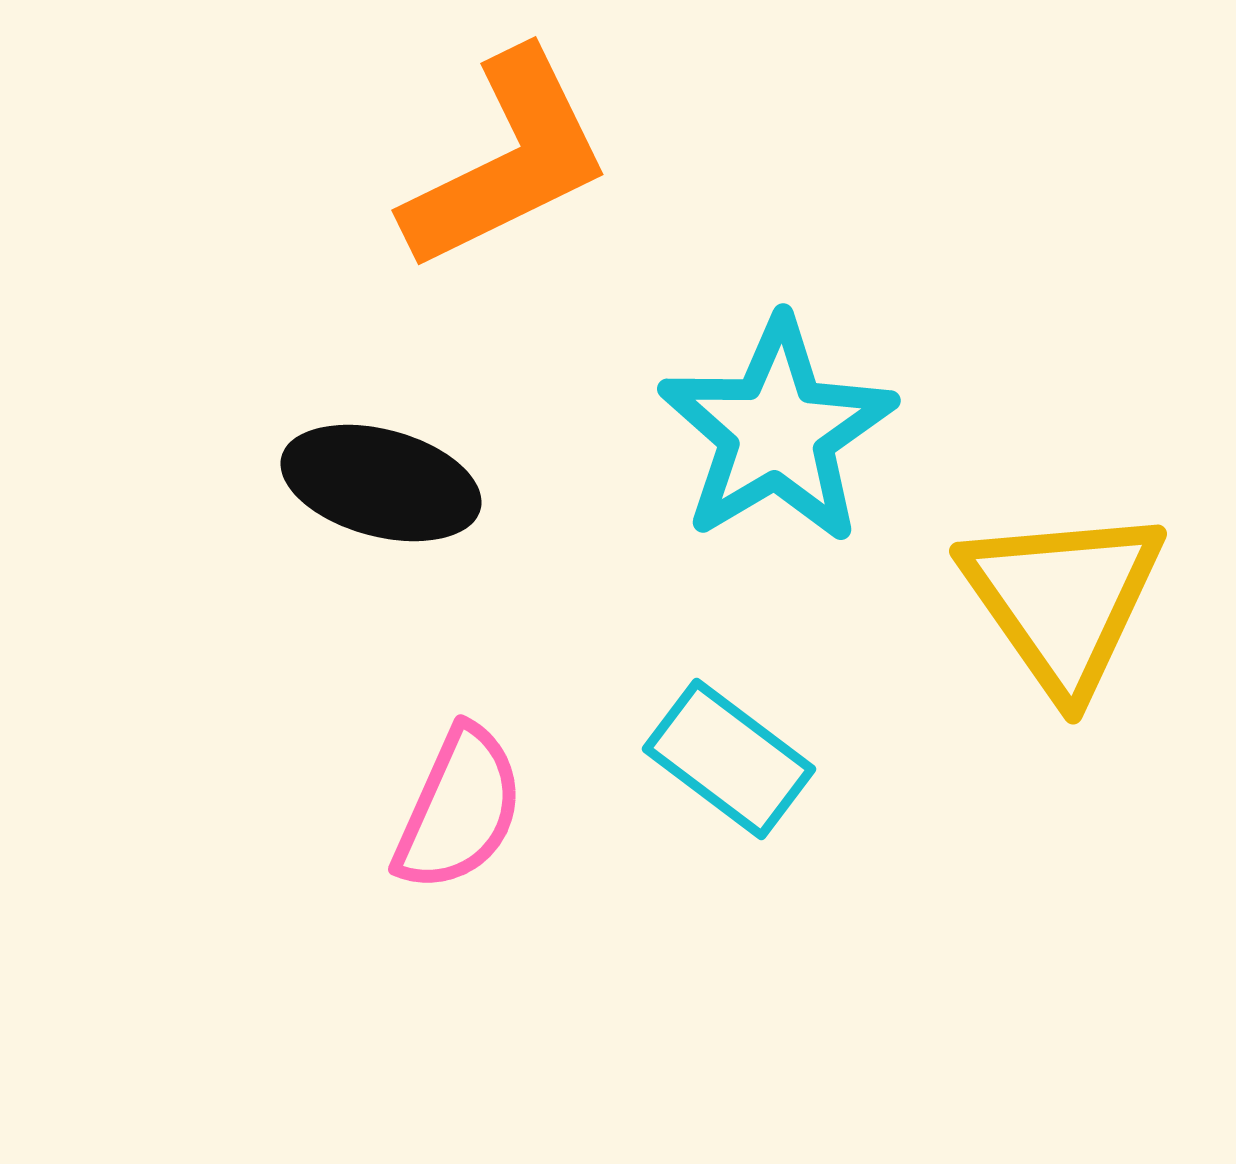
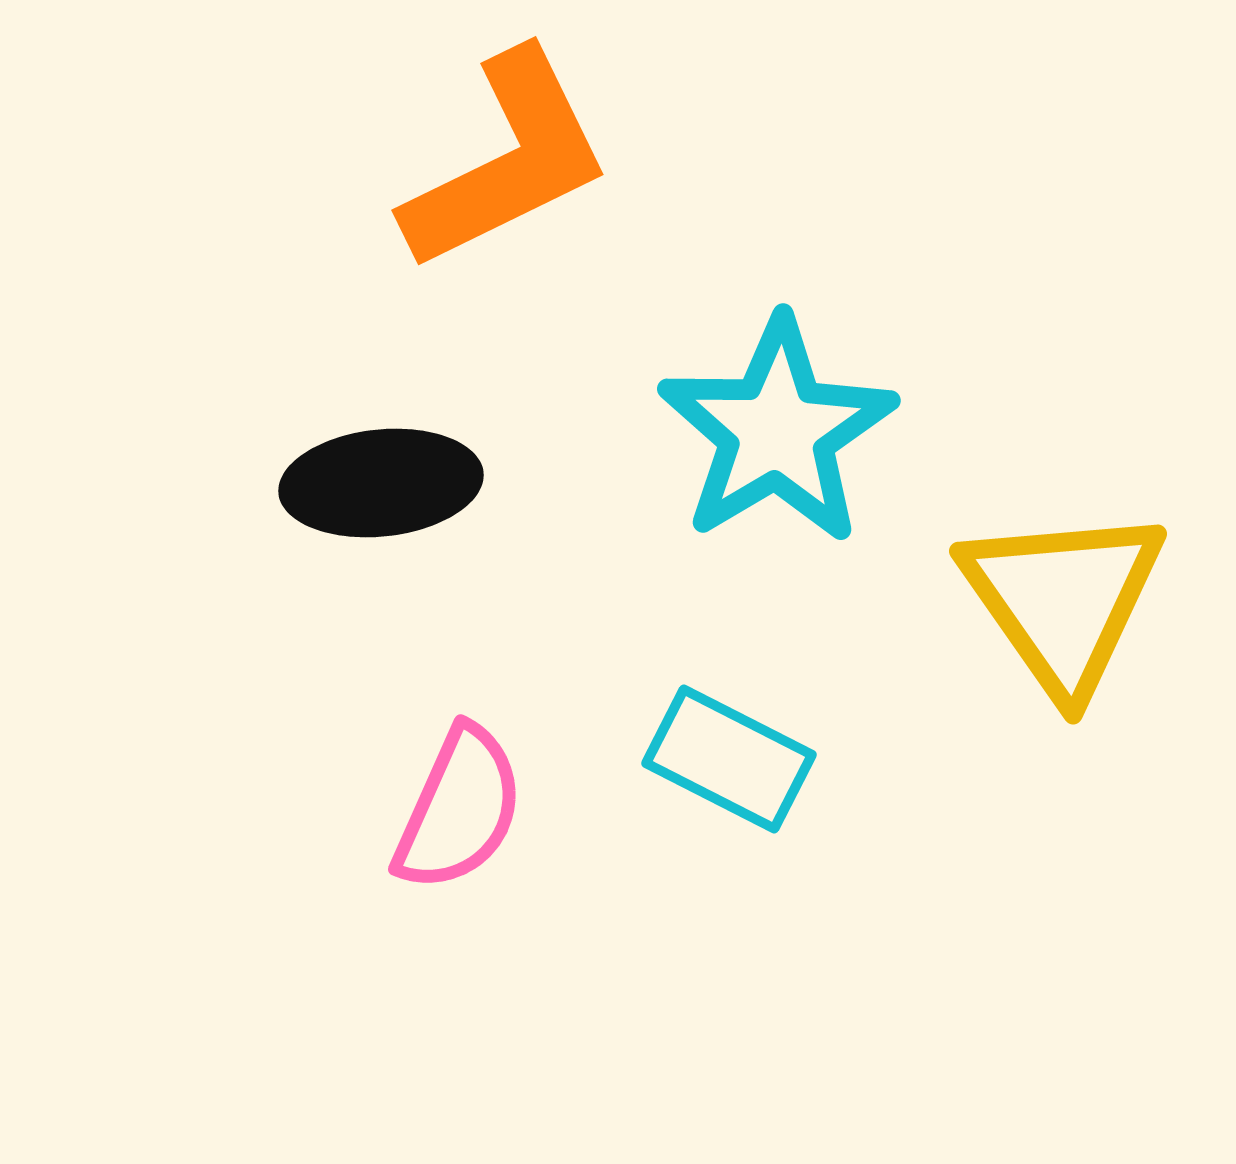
black ellipse: rotated 21 degrees counterclockwise
cyan rectangle: rotated 10 degrees counterclockwise
